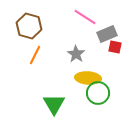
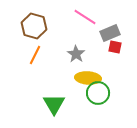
brown hexagon: moved 5 px right
gray rectangle: moved 3 px right, 1 px up
